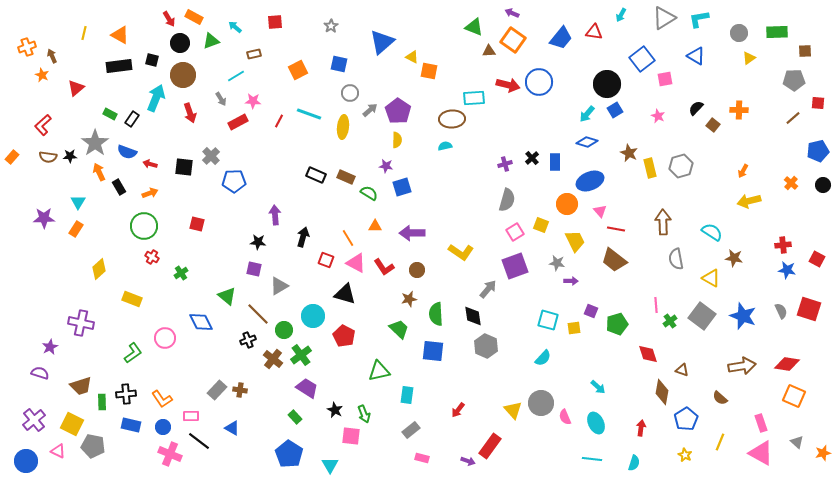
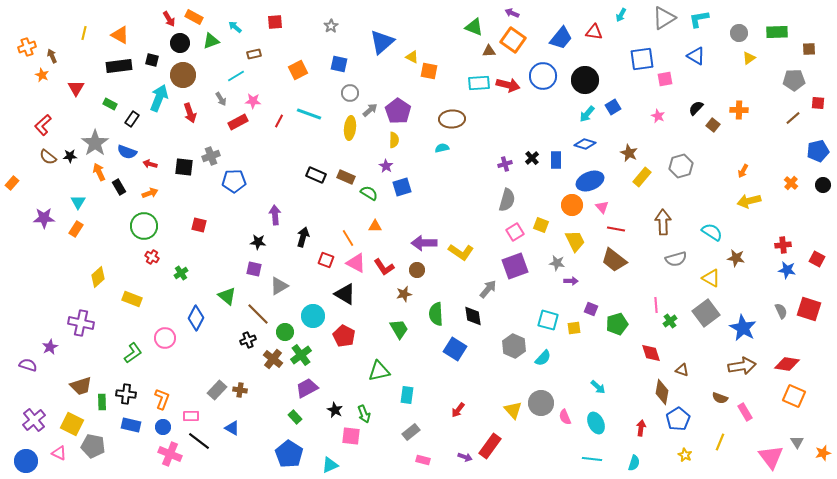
brown square at (805, 51): moved 4 px right, 2 px up
blue square at (642, 59): rotated 30 degrees clockwise
blue circle at (539, 82): moved 4 px right, 6 px up
black circle at (607, 84): moved 22 px left, 4 px up
red triangle at (76, 88): rotated 18 degrees counterclockwise
cyan arrow at (156, 98): moved 3 px right
cyan rectangle at (474, 98): moved 5 px right, 15 px up
blue square at (615, 110): moved 2 px left, 3 px up
green rectangle at (110, 114): moved 10 px up
yellow ellipse at (343, 127): moved 7 px right, 1 px down
yellow semicircle at (397, 140): moved 3 px left
blue diamond at (587, 142): moved 2 px left, 2 px down
cyan semicircle at (445, 146): moved 3 px left, 2 px down
gray cross at (211, 156): rotated 24 degrees clockwise
orange rectangle at (12, 157): moved 26 px down
brown semicircle at (48, 157): rotated 30 degrees clockwise
blue rectangle at (555, 162): moved 1 px right, 2 px up
purple star at (386, 166): rotated 24 degrees clockwise
yellow rectangle at (650, 168): moved 8 px left, 9 px down; rotated 54 degrees clockwise
orange circle at (567, 204): moved 5 px right, 1 px down
pink triangle at (600, 211): moved 2 px right, 4 px up
red square at (197, 224): moved 2 px right, 1 px down
purple arrow at (412, 233): moved 12 px right, 10 px down
brown star at (734, 258): moved 2 px right
gray semicircle at (676, 259): rotated 95 degrees counterclockwise
yellow diamond at (99, 269): moved 1 px left, 8 px down
black triangle at (345, 294): rotated 15 degrees clockwise
brown star at (409, 299): moved 5 px left, 5 px up
purple square at (591, 311): moved 2 px up
gray square at (702, 316): moved 4 px right, 3 px up; rotated 16 degrees clockwise
blue star at (743, 316): moved 12 px down; rotated 8 degrees clockwise
blue diamond at (201, 322): moved 5 px left, 4 px up; rotated 55 degrees clockwise
green trapezoid at (399, 329): rotated 15 degrees clockwise
green circle at (284, 330): moved 1 px right, 2 px down
gray hexagon at (486, 346): moved 28 px right
blue square at (433, 351): moved 22 px right, 2 px up; rotated 25 degrees clockwise
red diamond at (648, 354): moved 3 px right, 1 px up
purple semicircle at (40, 373): moved 12 px left, 8 px up
purple trapezoid at (307, 388): rotated 60 degrees counterclockwise
black cross at (126, 394): rotated 12 degrees clockwise
brown semicircle at (720, 398): rotated 21 degrees counterclockwise
orange L-shape at (162, 399): rotated 125 degrees counterclockwise
blue pentagon at (686, 419): moved 8 px left
pink rectangle at (761, 423): moved 16 px left, 11 px up; rotated 12 degrees counterclockwise
gray rectangle at (411, 430): moved 2 px down
gray triangle at (797, 442): rotated 16 degrees clockwise
pink triangle at (58, 451): moved 1 px right, 2 px down
pink triangle at (761, 453): moved 10 px right, 4 px down; rotated 24 degrees clockwise
pink rectangle at (422, 458): moved 1 px right, 2 px down
purple arrow at (468, 461): moved 3 px left, 4 px up
cyan triangle at (330, 465): rotated 36 degrees clockwise
